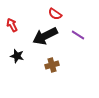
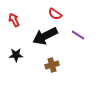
red arrow: moved 2 px right, 5 px up
black star: moved 1 px left, 1 px up; rotated 16 degrees counterclockwise
